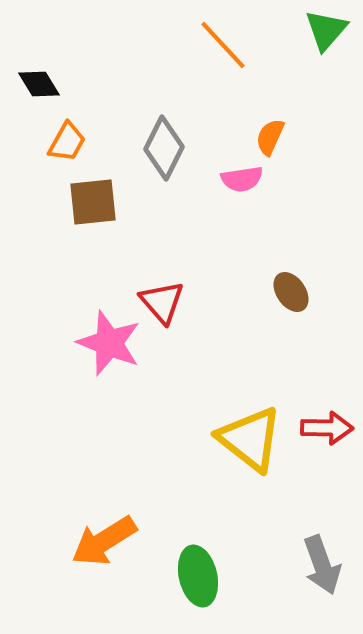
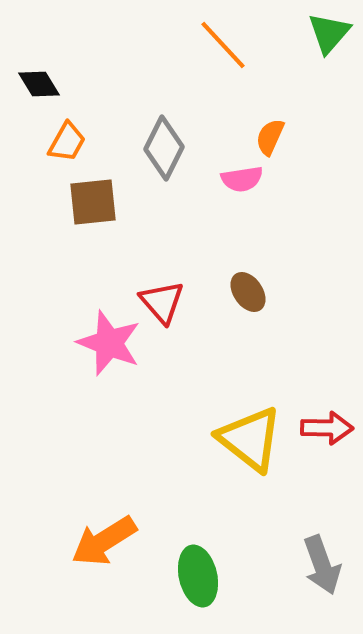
green triangle: moved 3 px right, 3 px down
brown ellipse: moved 43 px left
